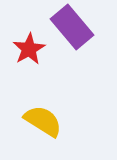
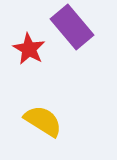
red star: rotated 12 degrees counterclockwise
